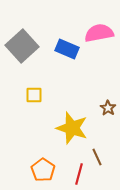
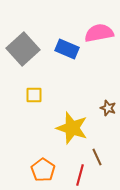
gray square: moved 1 px right, 3 px down
brown star: rotated 14 degrees counterclockwise
red line: moved 1 px right, 1 px down
